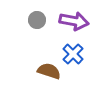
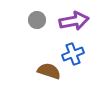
purple arrow: rotated 20 degrees counterclockwise
blue cross: rotated 25 degrees clockwise
